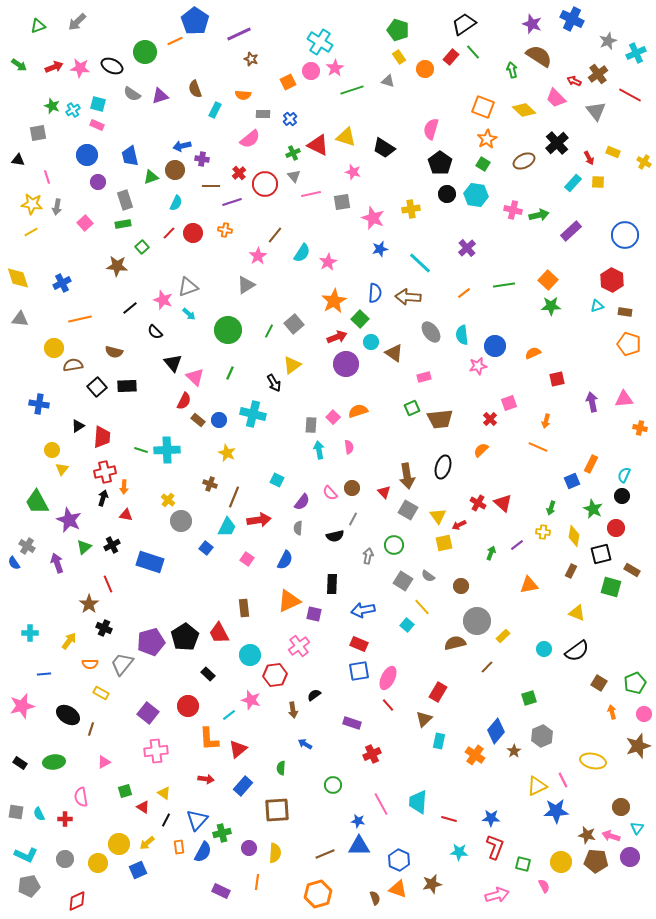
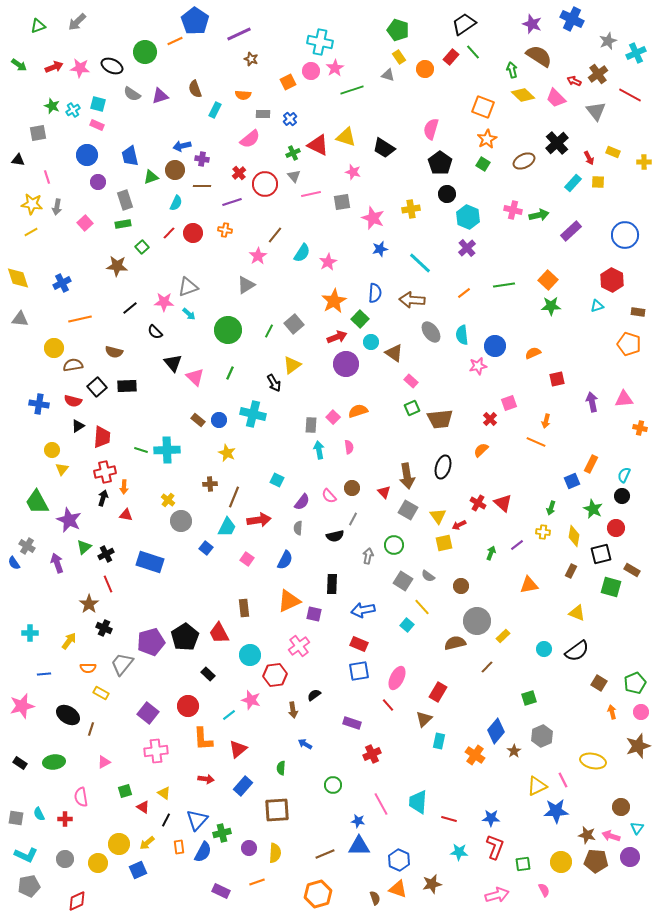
cyan cross at (320, 42): rotated 20 degrees counterclockwise
gray triangle at (388, 81): moved 6 px up
yellow diamond at (524, 110): moved 1 px left, 15 px up
yellow cross at (644, 162): rotated 32 degrees counterclockwise
brown line at (211, 186): moved 9 px left
cyan hexagon at (476, 195): moved 8 px left, 22 px down; rotated 15 degrees clockwise
brown arrow at (408, 297): moved 4 px right, 3 px down
pink star at (163, 300): moved 1 px right, 2 px down; rotated 18 degrees counterclockwise
brown rectangle at (625, 312): moved 13 px right
pink rectangle at (424, 377): moved 13 px left, 4 px down; rotated 56 degrees clockwise
red semicircle at (184, 401): moved 111 px left; rotated 78 degrees clockwise
orange line at (538, 447): moved 2 px left, 5 px up
brown cross at (210, 484): rotated 24 degrees counterclockwise
pink semicircle at (330, 493): moved 1 px left, 3 px down
black cross at (112, 545): moved 6 px left, 9 px down
orange semicircle at (90, 664): moved 2 px left, 4 px down
pink ellipse at (388, 678): moved 9 px right
pink circle at (644, 714): moved 3 px left, 2 px up
orange L-shape at (209, 739): moved 6 px left
gray square at (16, 812): moved 6 px down
green square at (523, 864): rotated 21 degrees counterclockwise
orange line at (257, 882): rotated 63 degrees clockwise
pink semicircle at (544, 886): moved 4 px down
